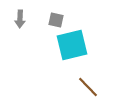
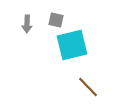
gray arrow: moved 7 px right, 5 px down
